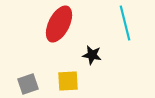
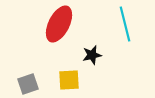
cyan line: moved 1 px down
black star: rotated 24 degrees counterclockwise
yellow square: moved 1 px right, 1 px up
